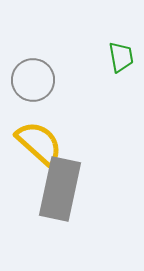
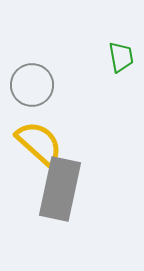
gray circle: moved 1 px left, 5 px down
